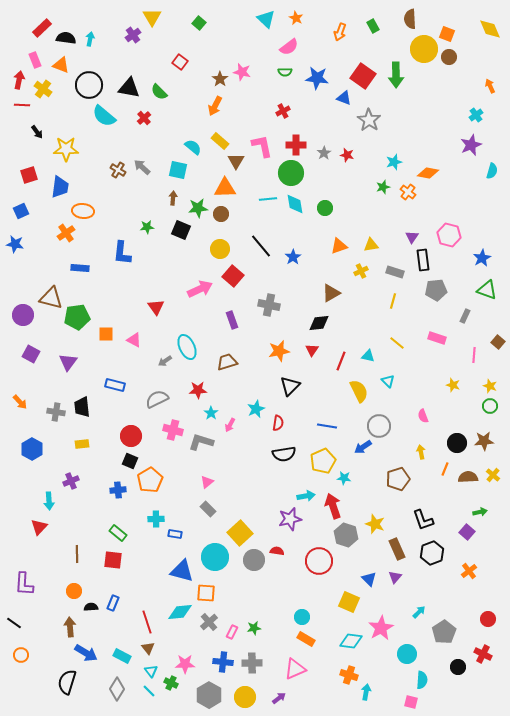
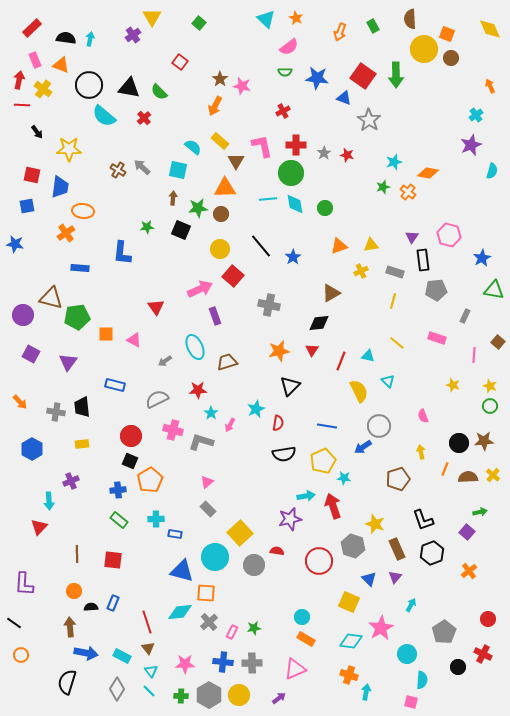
red rectangle at (42, 28): moved 10 px left
brown circle at (449, 57): moved 2 px right, 1 px down
pink star at (242, 72): moved 14 px down
yellow star at (66, 149): moved 3 px right
red square at (29, 175): moved 3 px right; rotated 30 degrees clockwise
blue square at (21, 211): moved 6 px right, 5 px up; rotated 14 degrees clockwise
green triangle at (487, 290): moved 7 px right; rotated 10 degrees counterclockwise
purple rectangle at (232, 320): moved 17 px left, 4 px up
cyan ellipse at (187, 347): moved 8 px right
black circle at (457, 443): moved 2 px right
green rectangle at (118, 533): moved 1 px right, 13 px up
gray hexagon at (346, 535): moved 7 px right, 11 px down
gray circle at (254, 560): moved 5 px down
cyan arrow at (419, 612): moved 8 px left, 7 px up; rotated 16 degrees counterclockwise
blue arrow at (86, 653): rotated 20 degrees counterclockwise
green cross at (171, 683): moved 10 px right, 13 px down; rotated 24 degrees counterclockwise
yellow circle at (245, 697): moved 6 px left, 2 px up
